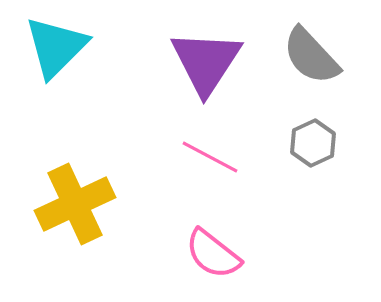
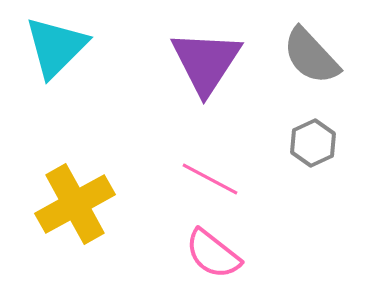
pink line: moved 22 px down
yellow cross: rotated 4 degrees counterclockwise
